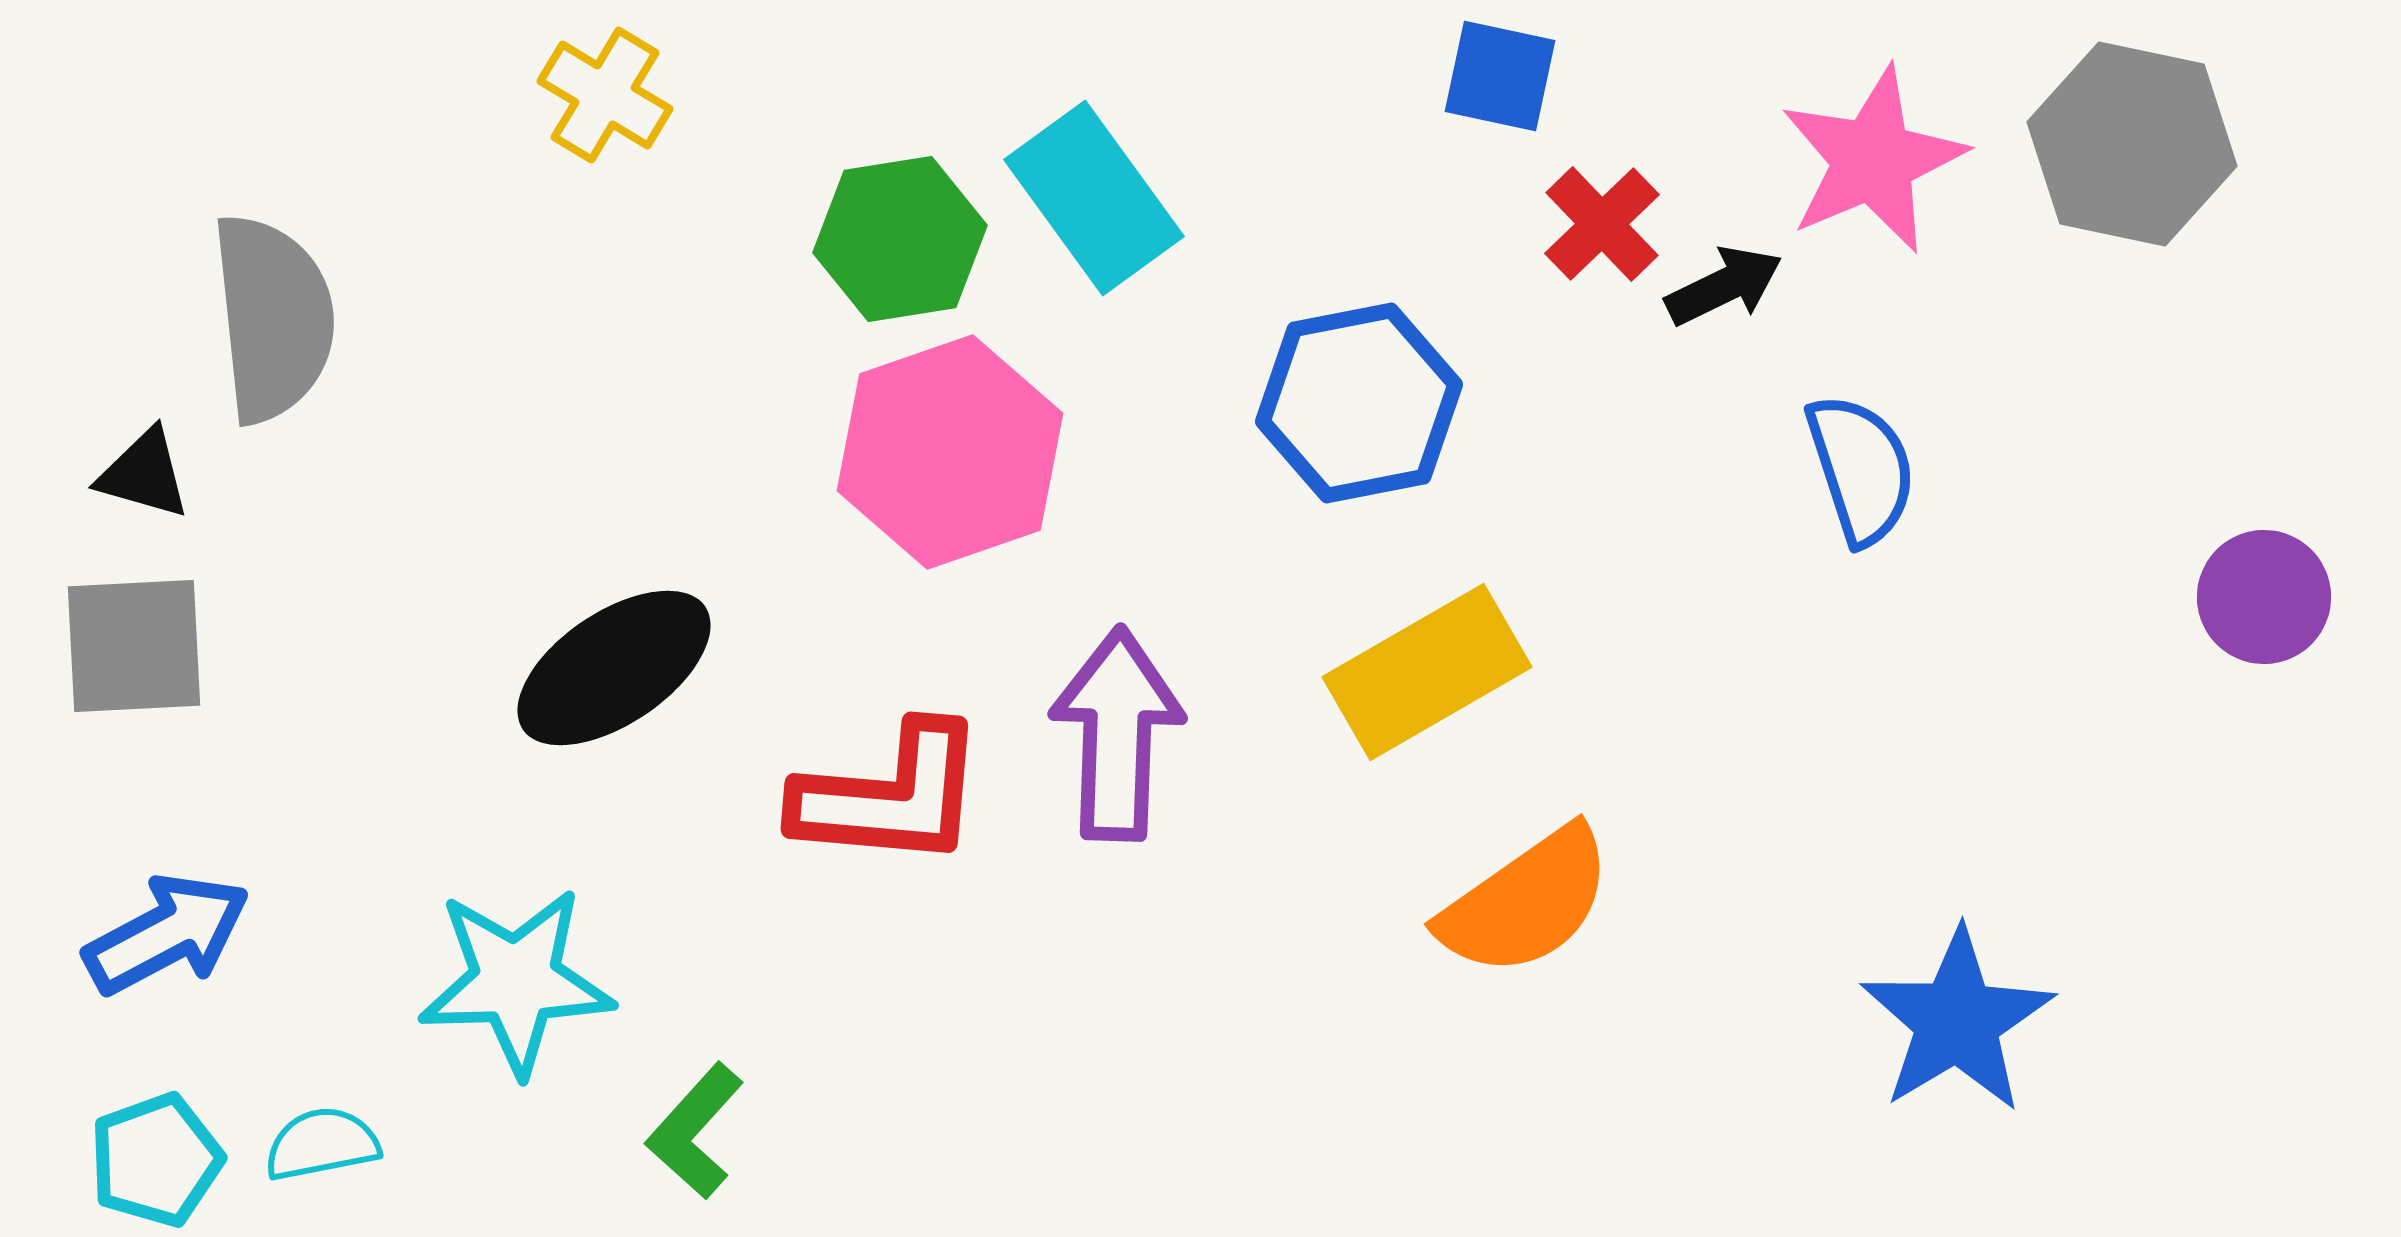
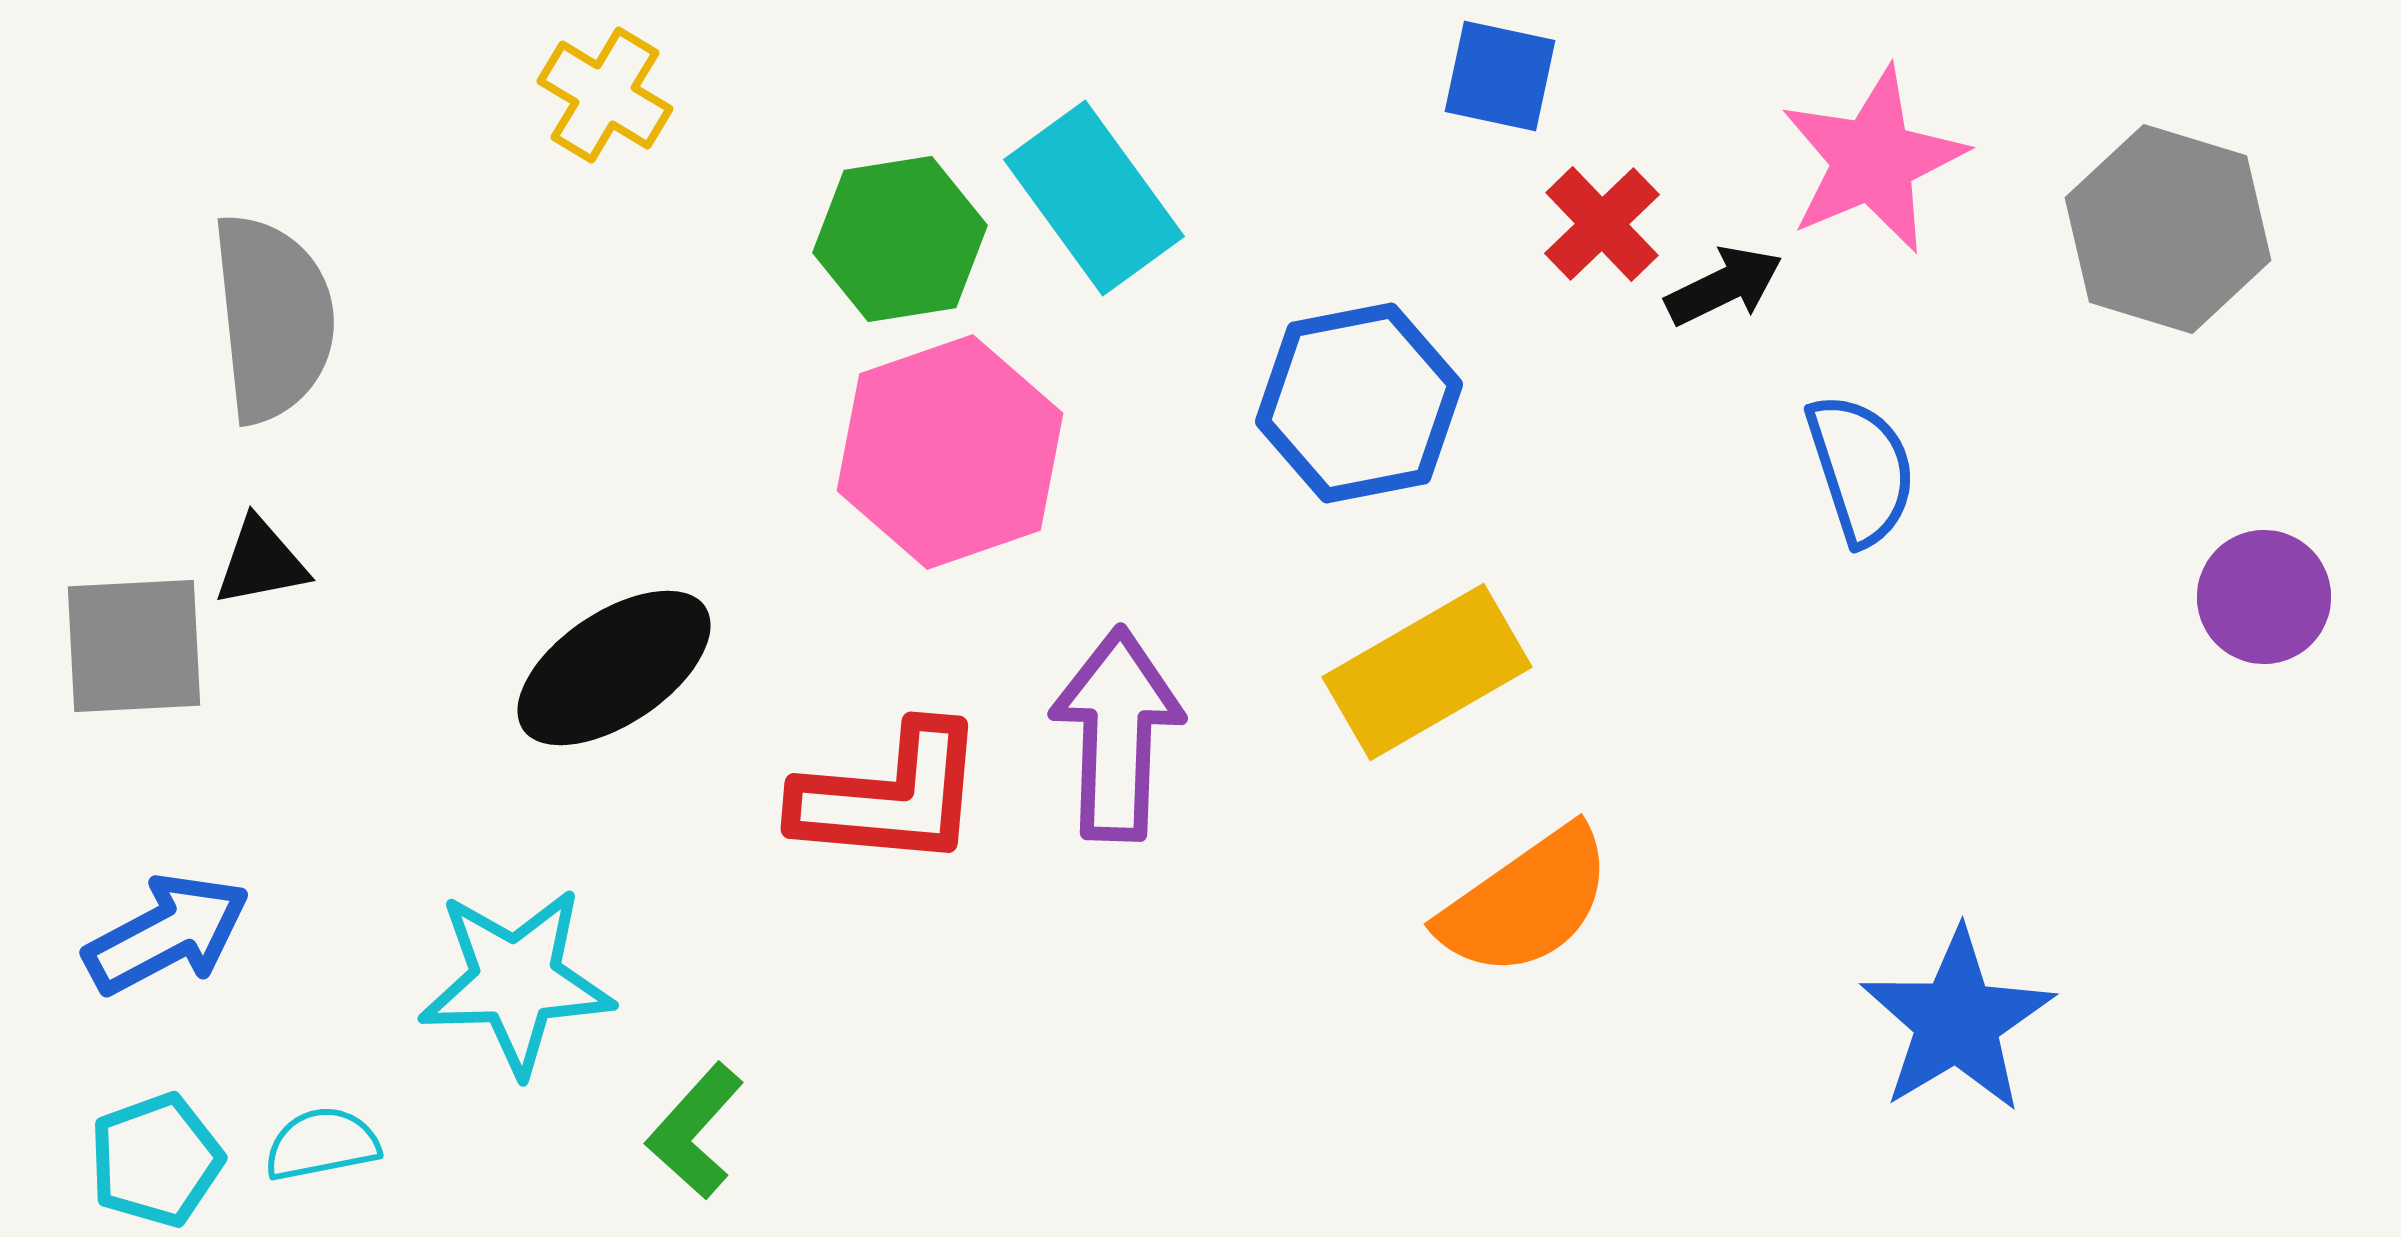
gray hexagon: moved 36 px right, 85 px down; rotated 5 degrees clockwise
black triangle: moved 117 px right, 88 px down; rotated 27 degrees counterclockwise
